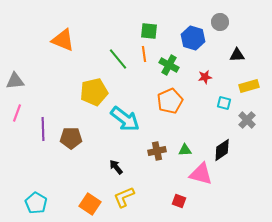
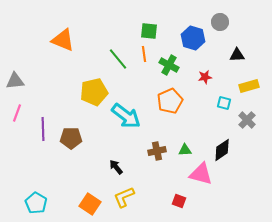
cyan arrow: moved 1 px right, 3 px up
